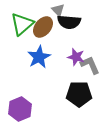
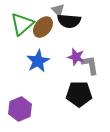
black semicircle: moved 1 px up
blue star: moved 1 px left, 4 px down
gray L-shape: rotated 15 degrees clockwise
